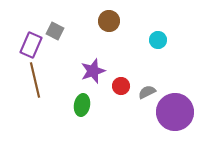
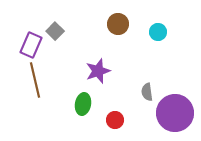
brown circle: moved 9 px right, 3 px down
gray square: rotated 18 degrees clockwise
cyan circle: moved 8 px up
purple star: moved 5 px right
red circle: moved 6 px left, 34 px down
gray semicircle: rotated 72 degrees counterclockwise
green ellipse: moved 1 px right, 1 px up
purple circle: moved 1 px down
